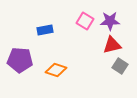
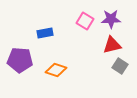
purple star: moved 1 px right, 2 px up
blue rectangle: moved 3 px down
